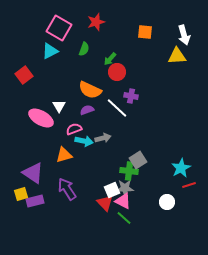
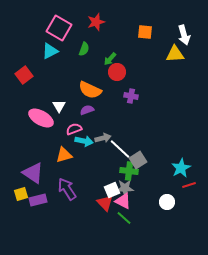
yellow triangle: moved 2 px left, 2 px up
white line: moved 3 px right, 41 px down
purple rectangle: moved 3 px right, 1 px up
